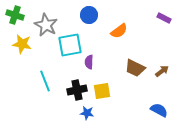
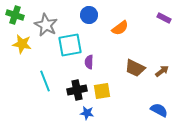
orange semicircle: moved 1 px right, 3 px up
